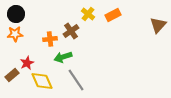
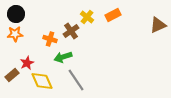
yellow cross: moved 1 px left, 3 px down
brown triangle: rotated 24 degrees clockwise
orange cross: rotated 24 degrees clockwise
